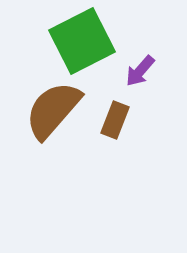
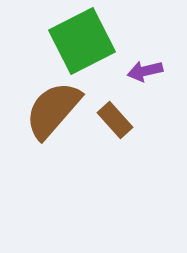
purple arrow: moved 5 px right; rotated 36 degrees clockwise
brown rectangle: rotated 63 degrees counterclockwise
